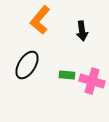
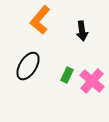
black ellipse: moved 1 px right, 1 px down
green rectangle: rotated 70 degrees counterclockwise
pink cross: rotated 25 degrees clockwise
